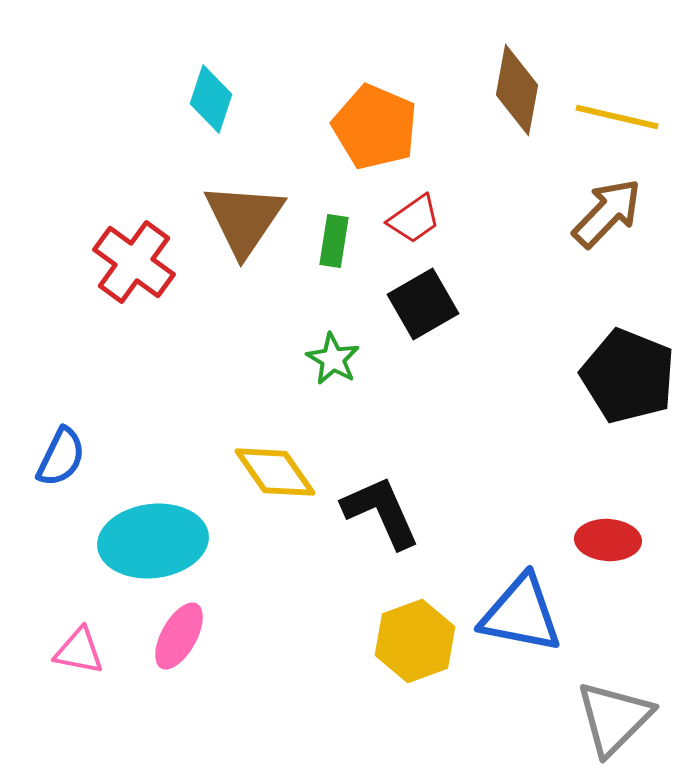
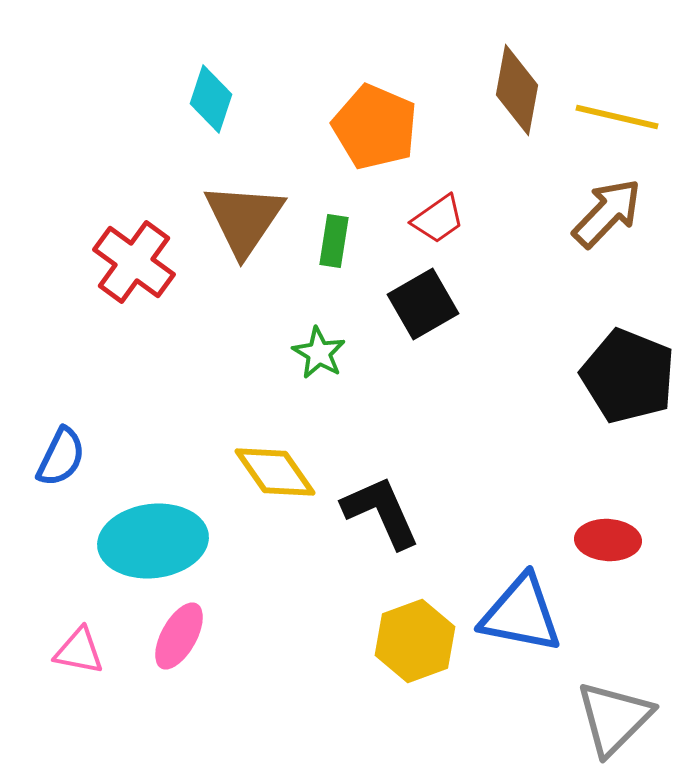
red trapezoid: moved 24 px right
green star: moved 14 px left, 6 px up
